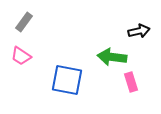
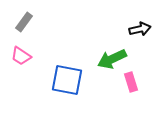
black arrow: moved 1 px right, 2 px up
green arrow: moved 2 px down; rotated 32 degrees counterclockwise
